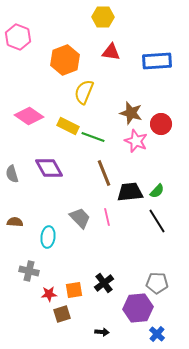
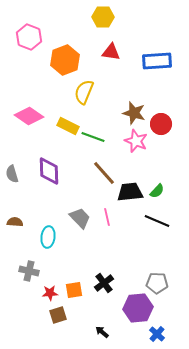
pink hexagon: moved 11 px right
brown star: moved 3 px right
purple diamond: moved 3 px down; rotated 28 degrees clockwise
brown line: rotated 20 degrees counterclockwise
black line: rotated 35 degrees counterclockwise
red star: moved 1 px right, 1 px up
brown square: moved 4 px left, 1 px down
black arrow: rotated 144 degrees counterclockwise
